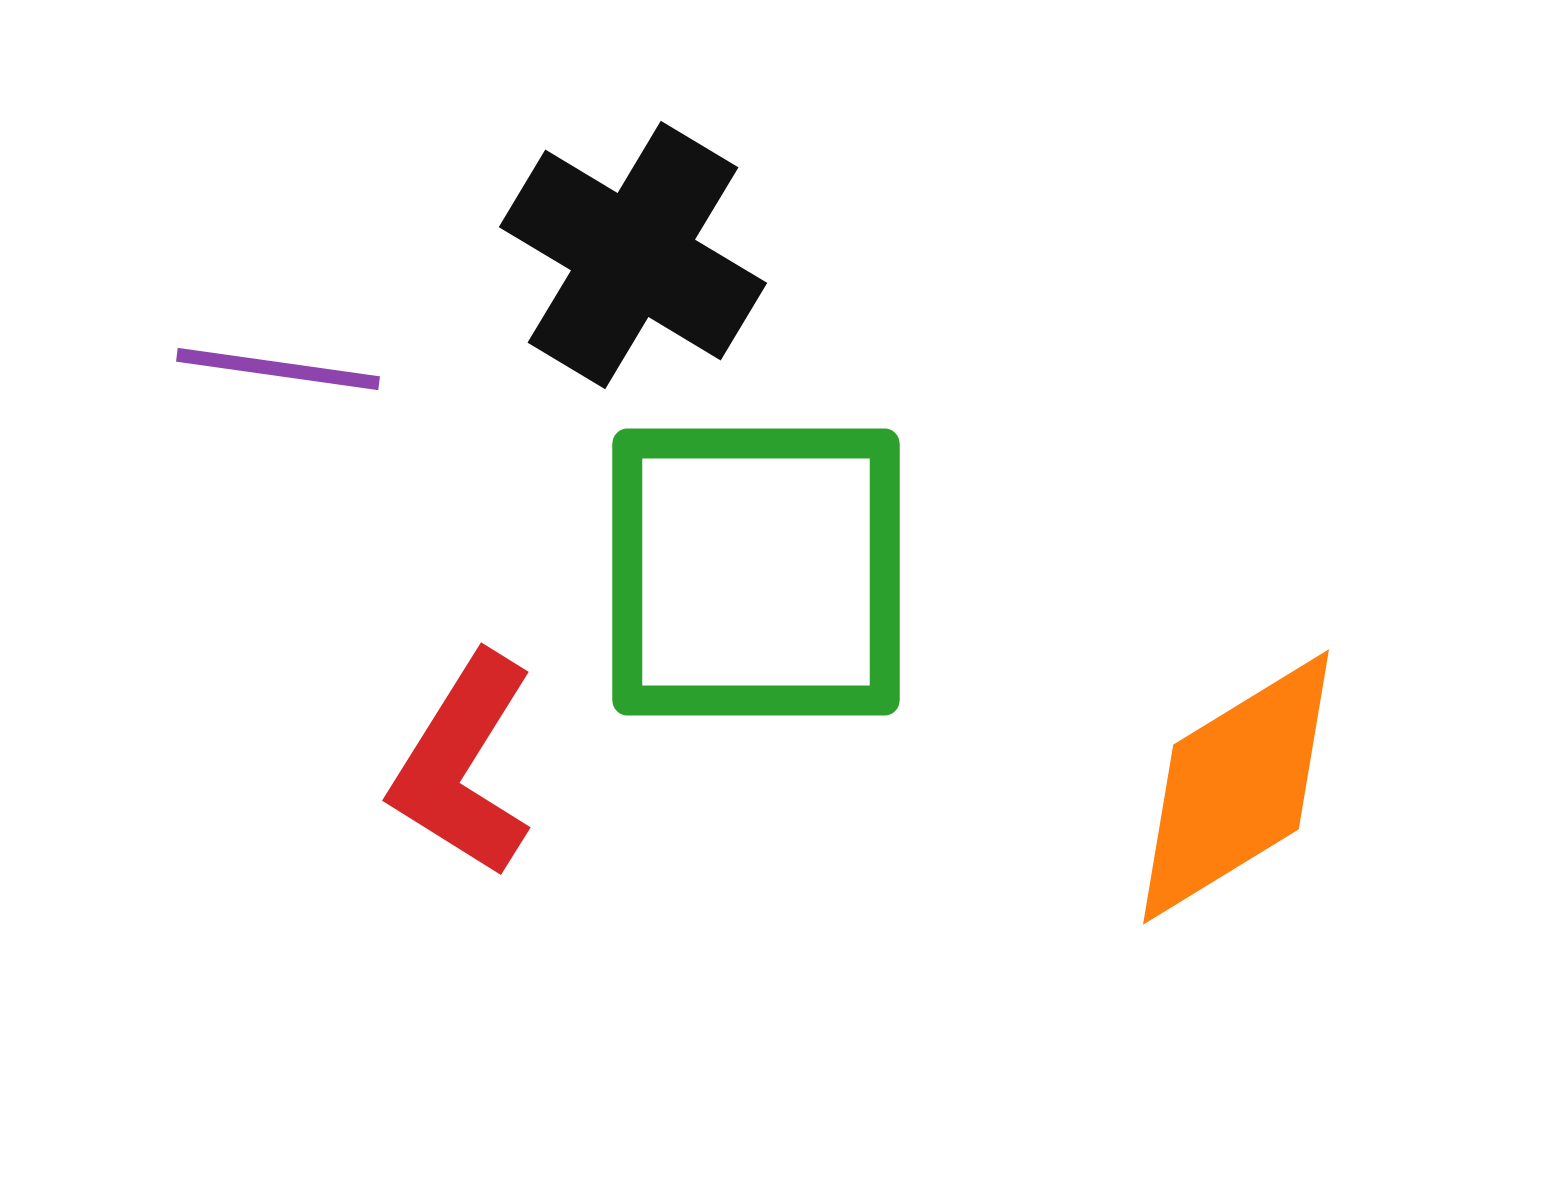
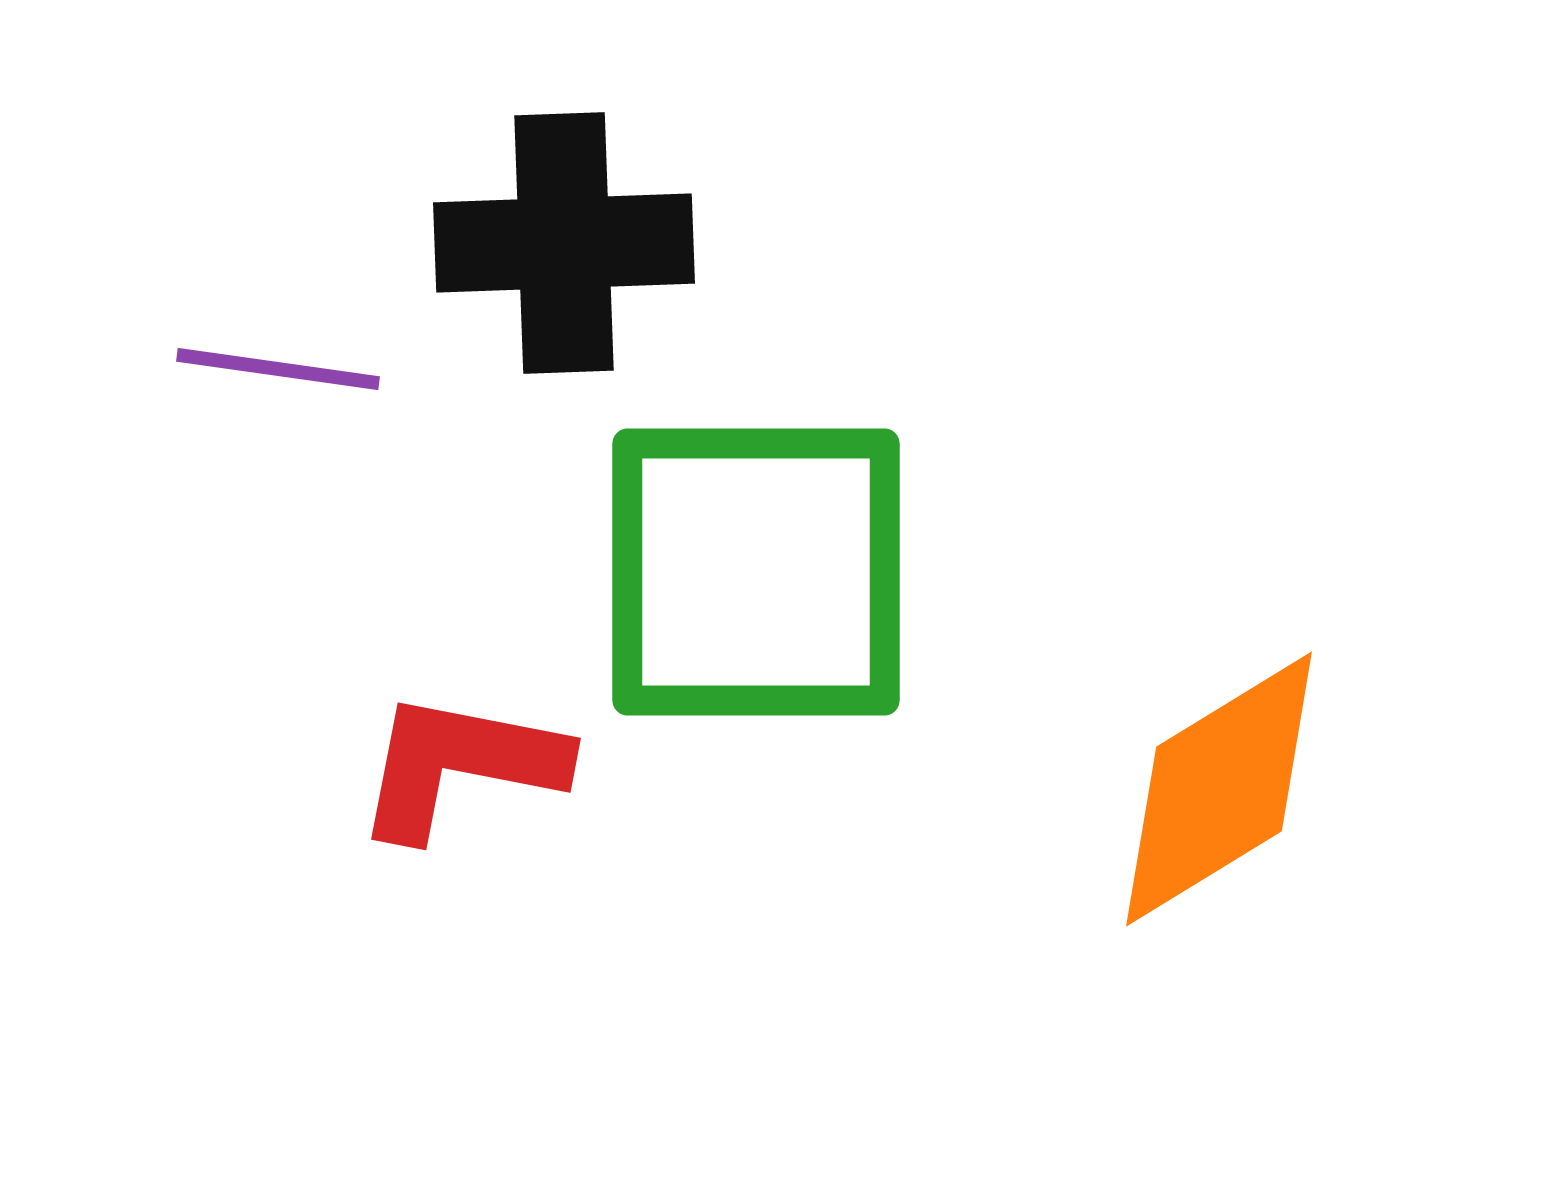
black cross: moved 69 px left, 12 px up; rotated 33 degrees counterclockwise
red L-shape: moved 3 px left; rotated 69 degrees clockwise
orange diamond: moved 17 px left, 2 px down
